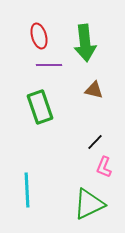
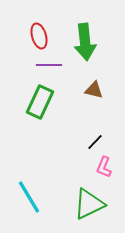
green arrow: moved 1 px up
green rectangle: moved 5 px up; rotated 44 degrees clockwise
cyan line: moved 2 px right, 7 px down; rotated 28 degrees counterclockwise
